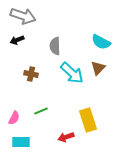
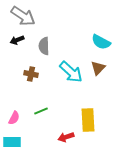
gray arrow: rotated 15 degrees clockwise
gray semicircle: moved 11 px left
cyan arrow: moved 1 px left, 1 px up
yellow rectangle: rotated 15 degrees clockwise
cyan rectangle: moved 9 px left
